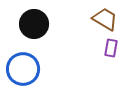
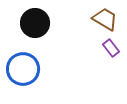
black circle: moved 1 px right, 1 px up
purple rectangle: rotated 48 degrees counterclockwise
